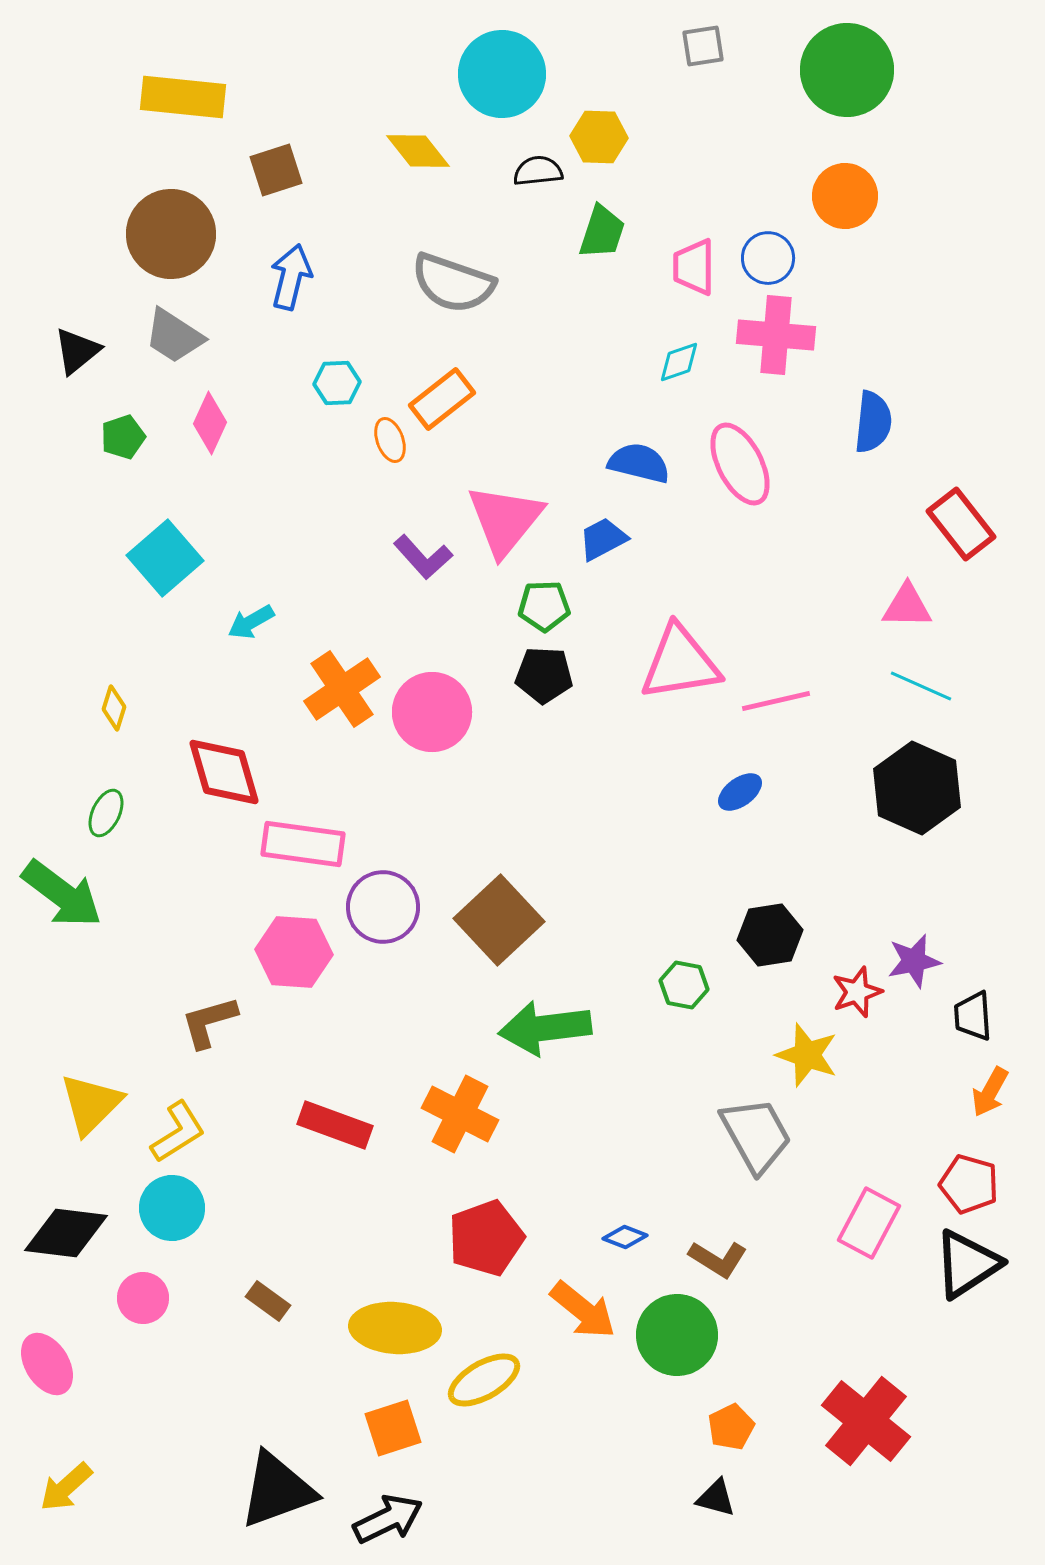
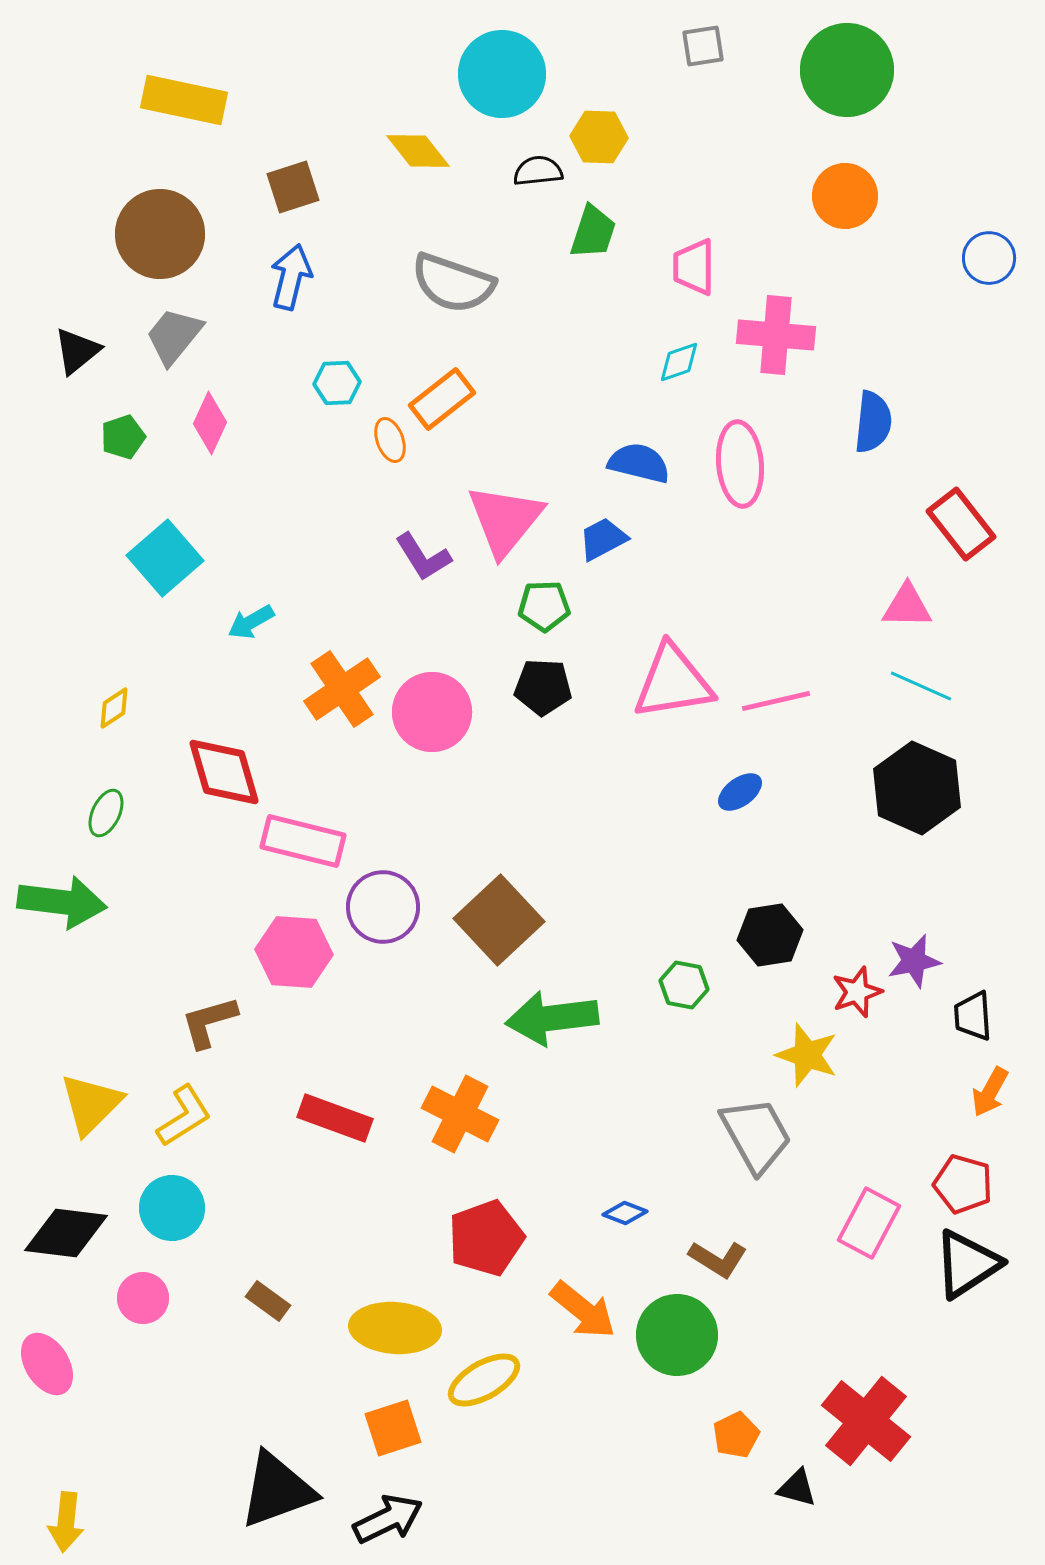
yellow rectangle at (183, 97): moved 1 px right, 3 px down; rotated 6 degrees clockwise
brown square at (276, 170): moved 17 px right, 17 px down
green trapezoid at (602, 232): moved 9 px left
brown circle at (171, 234): moved 11 px left
blue circle at (768, 258): moved 221 px right
gray trapezoid at (174, 336): rotated 96 degrees clockwise
pink ellipse at (740, 464): rotated 22 degrees clockwise
purple L-shape at (423, 557): rotated 10 degrees clockwise
pink triangle at (680, 663): moved 7 px left, 19 px down
black pentagon at (544, 675): moved 1 px left, 12 px down
yellow diamond at (114, 708): rotated 39 degrees clockwise
pink rectangle at (303, 844): moved 3 px up; rotated 6 degrees clockwise
green arrow at (62, 894): moved 8 px down; rotated 30 degrees counterclockwise
green arrow at (545, 1028): moved 7 px right, 10 px up
red rectangle at (335, 1125): moved 7 px up
yellow L-shape at (178, 1132): moved 6 px right, 16 px up
red pentagon at (969, 1184): moved 6 px left
blue diamond at (625, 1237): moved 24 px up
orange pentagon at (731, 1427): moved 5 px right, 8 px down
yellow arrow at (66, 1487): moved 35 px down; rotated 42 degrees counterclockwise
black triangle at (716, 1498): moved 81 px right, 10 px up
